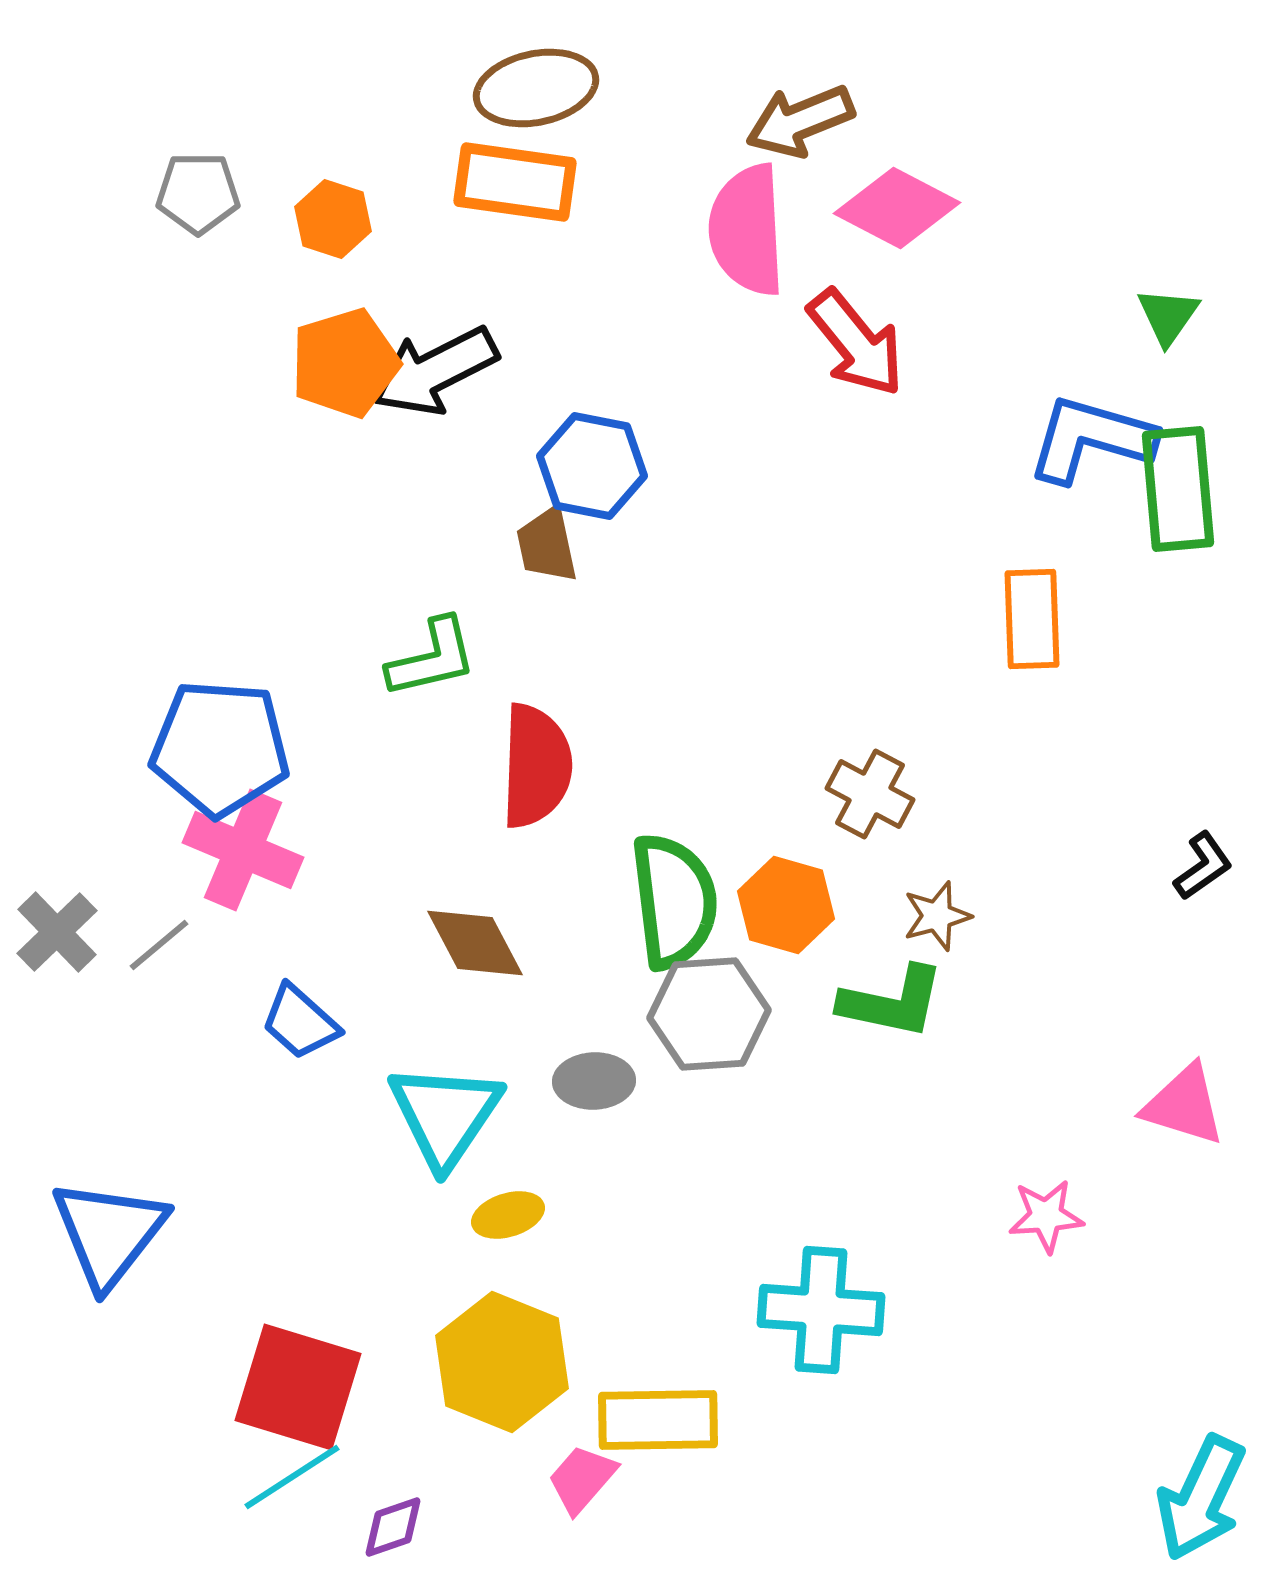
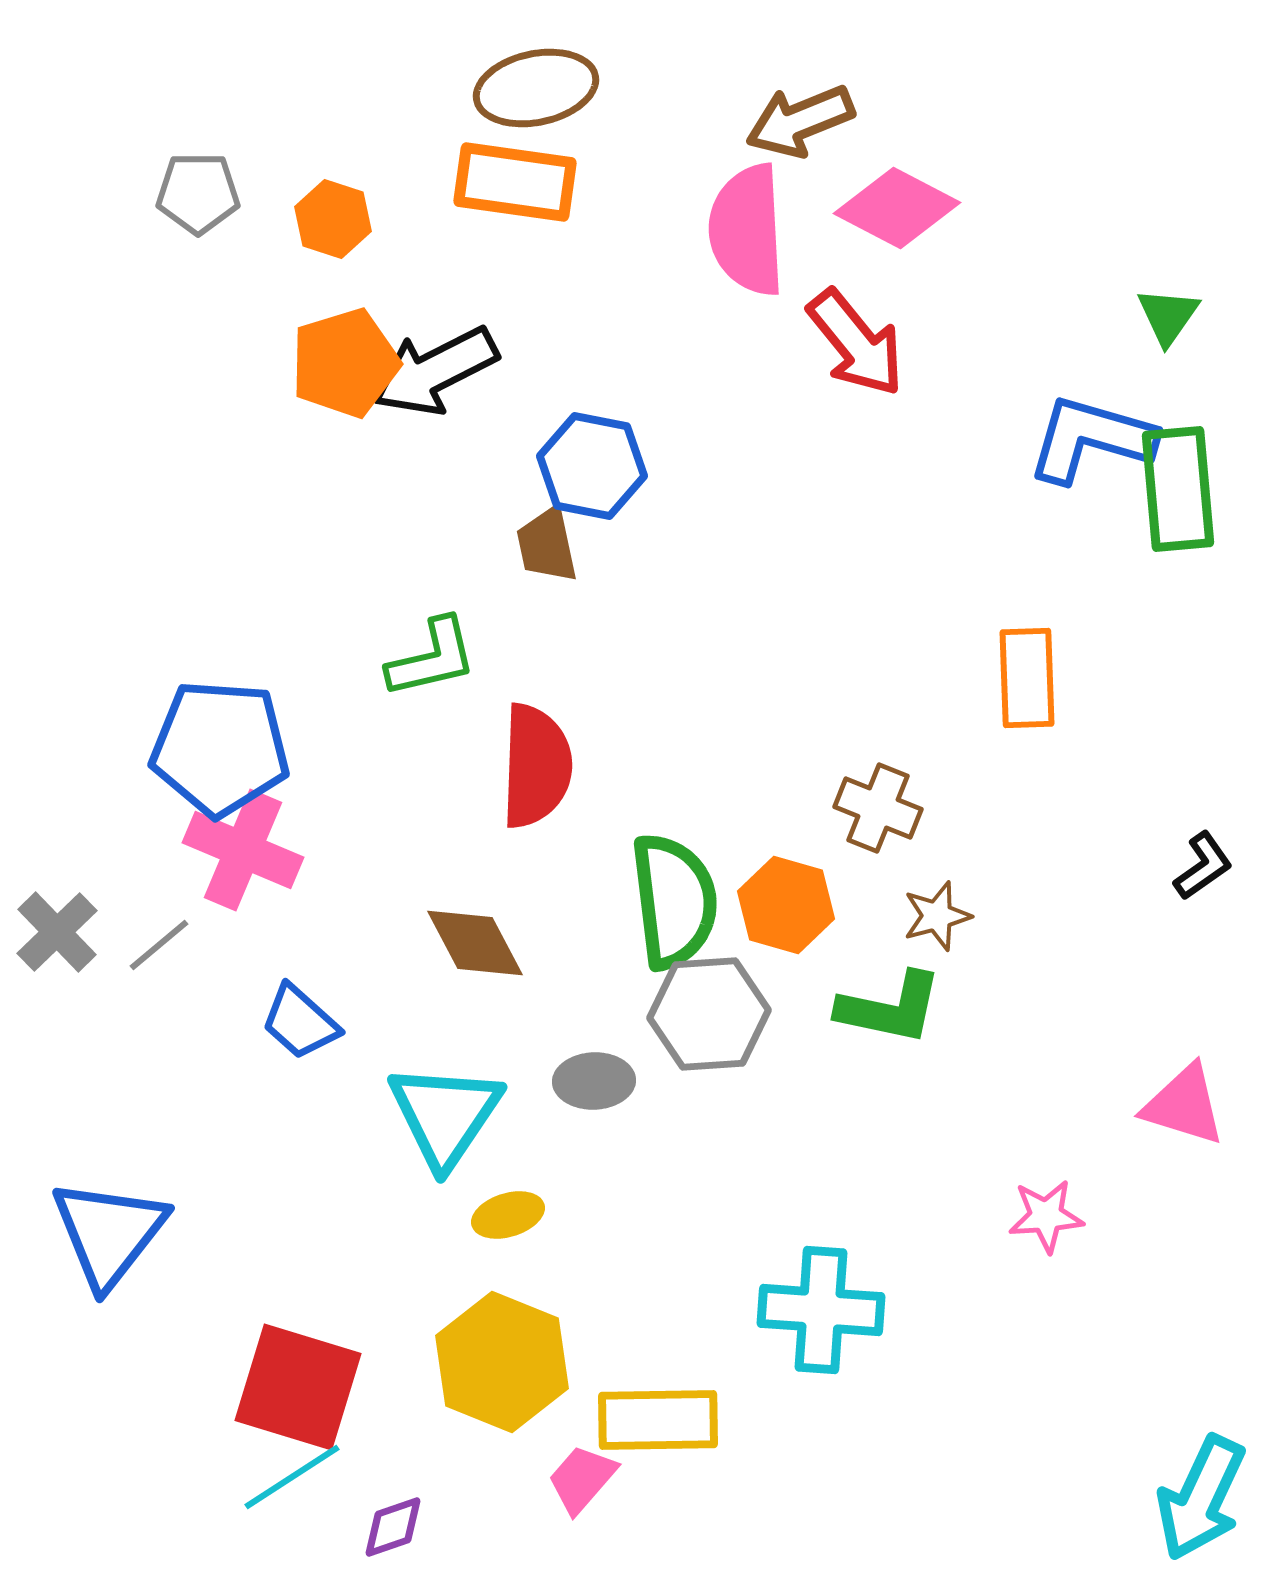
orange rectangle at (1032, 619): moved 5 px left, 59 px down
brown cross at (870, 794): moved 8 px right, 14 px down; rotated 6 degrees counterclockwise
green L-shape at (892, 1002): moved 2 px left, 6 px down
